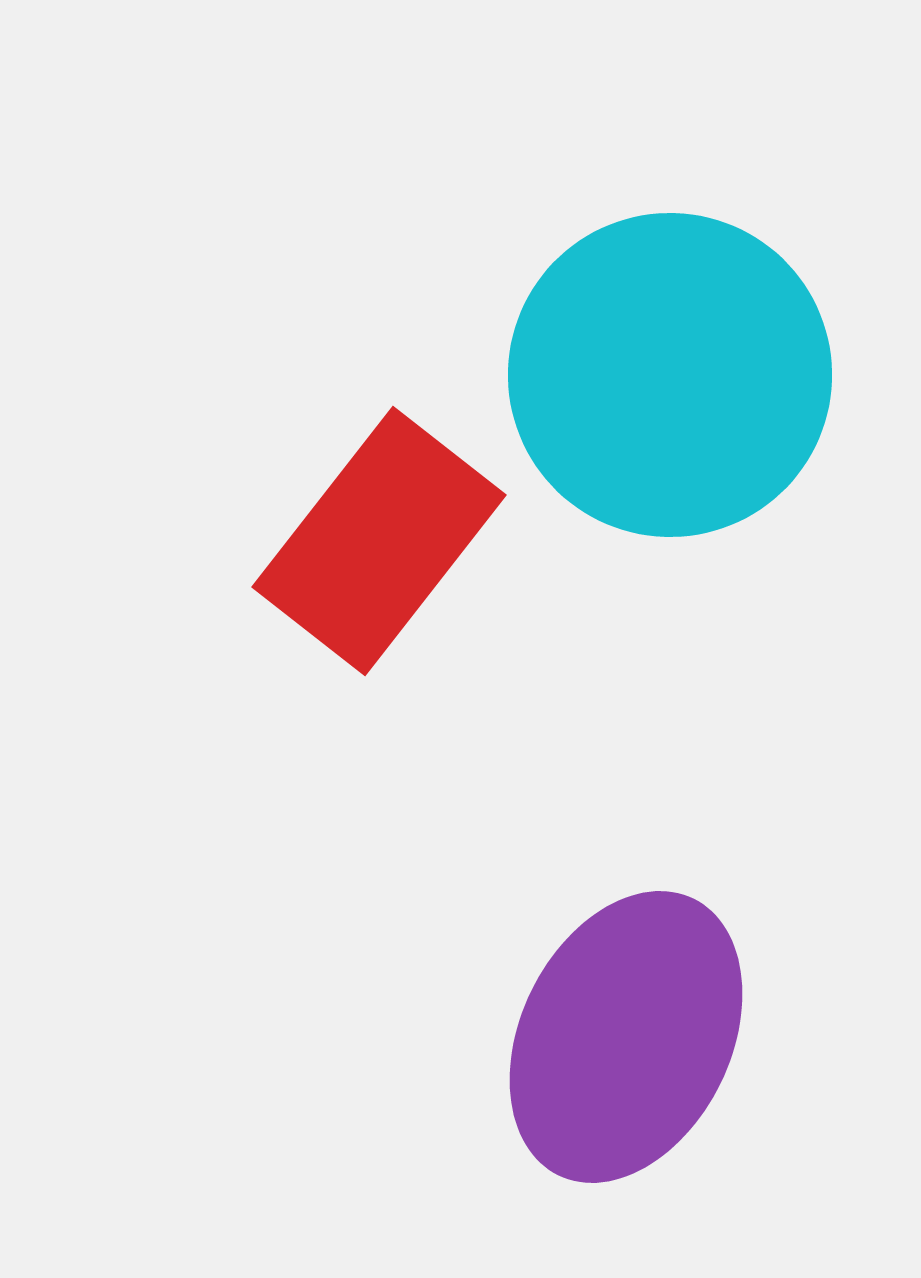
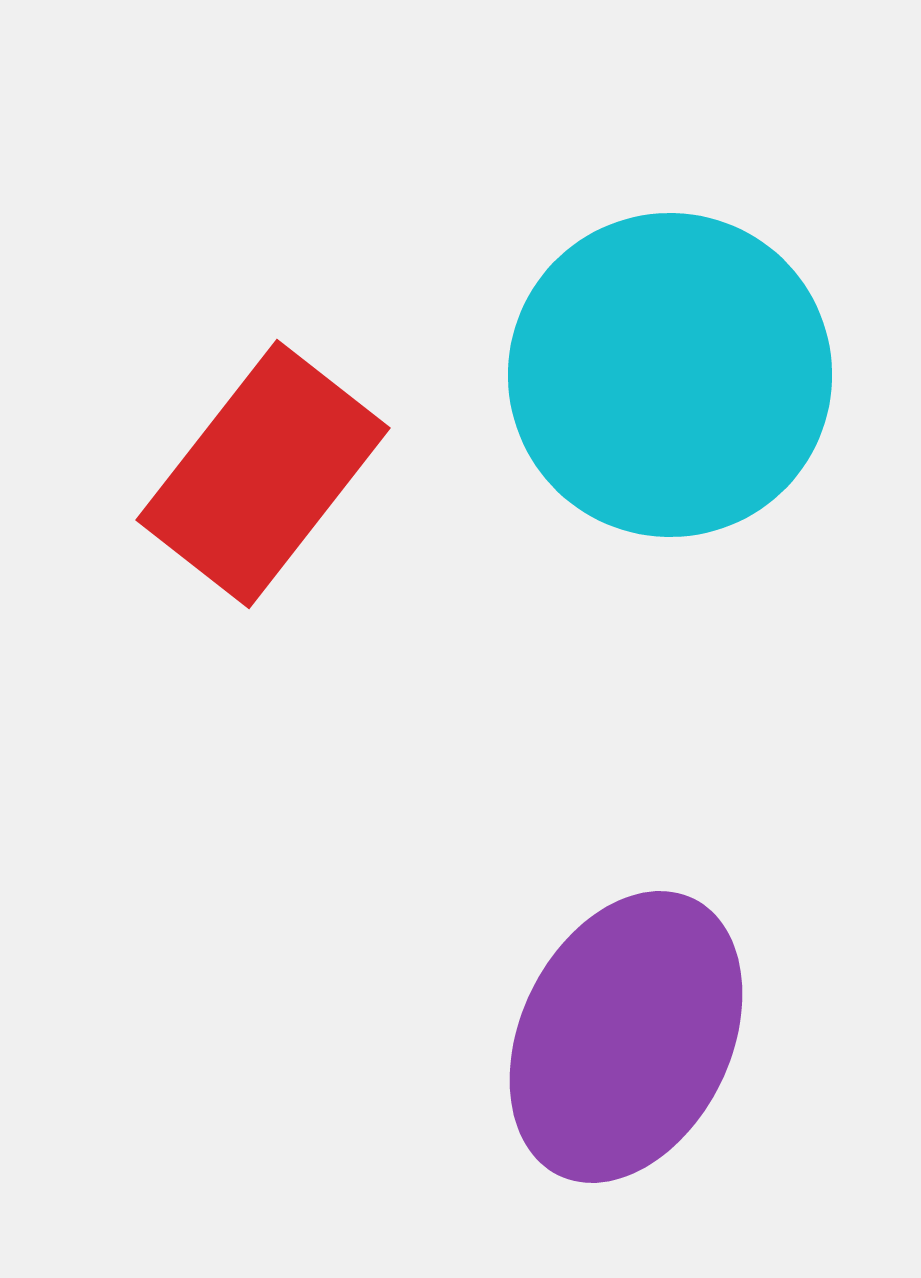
red rectangle: moved 116 px left, 67 px up
